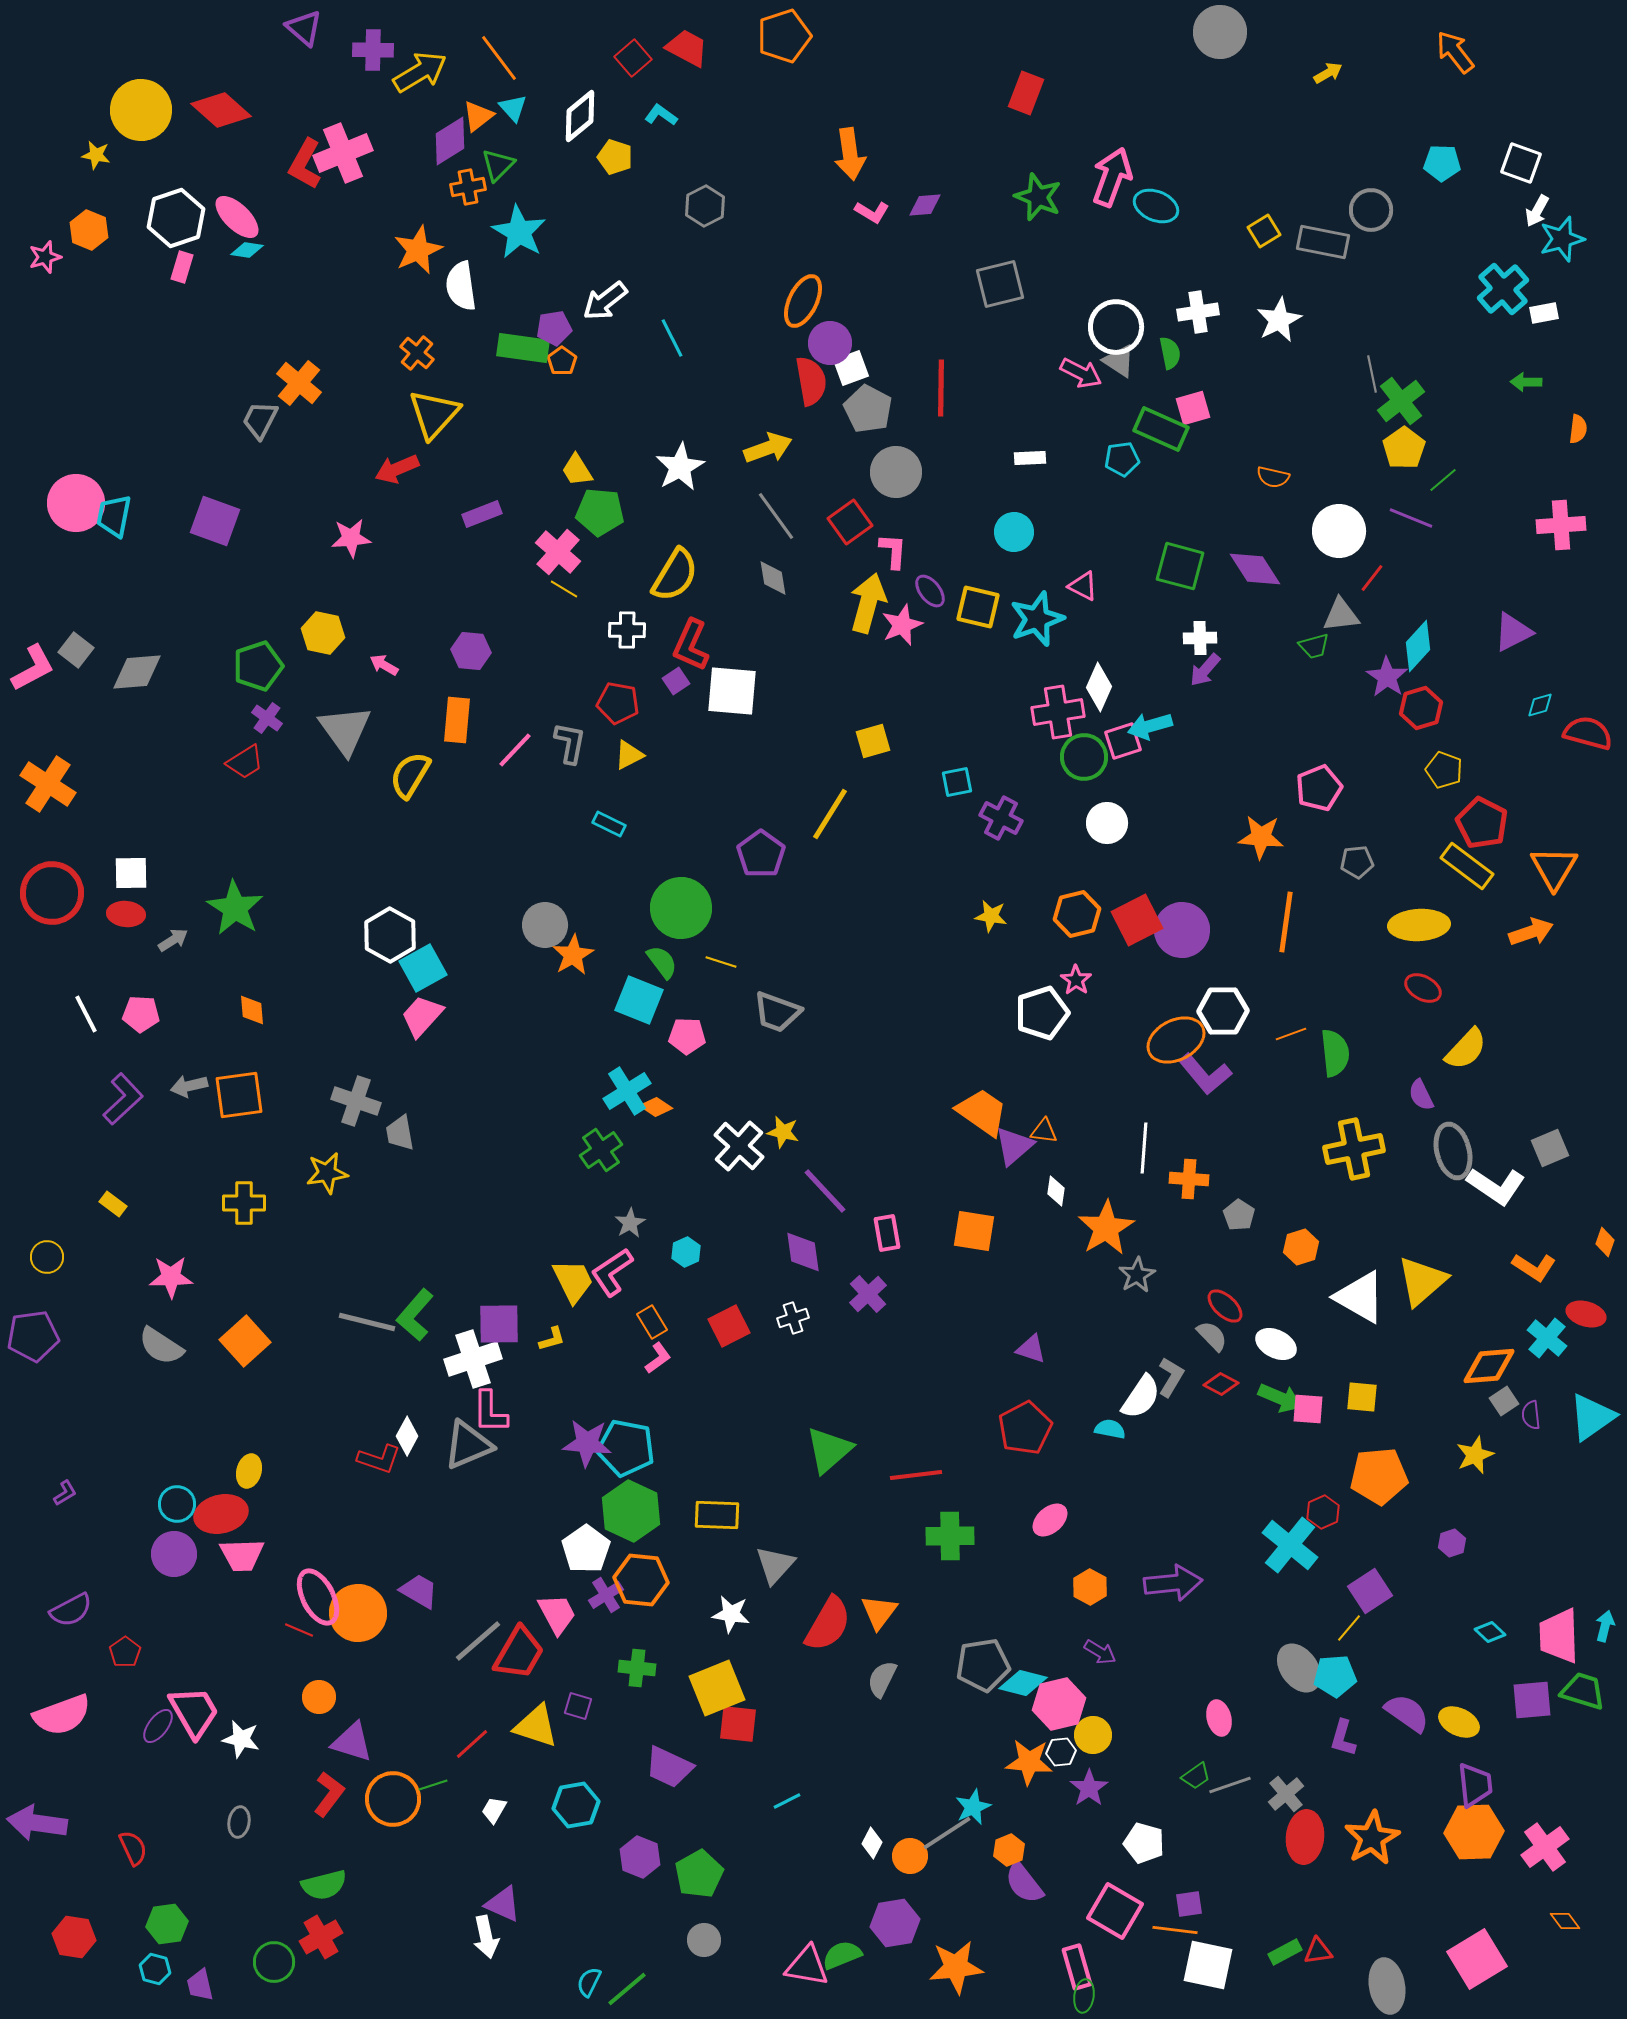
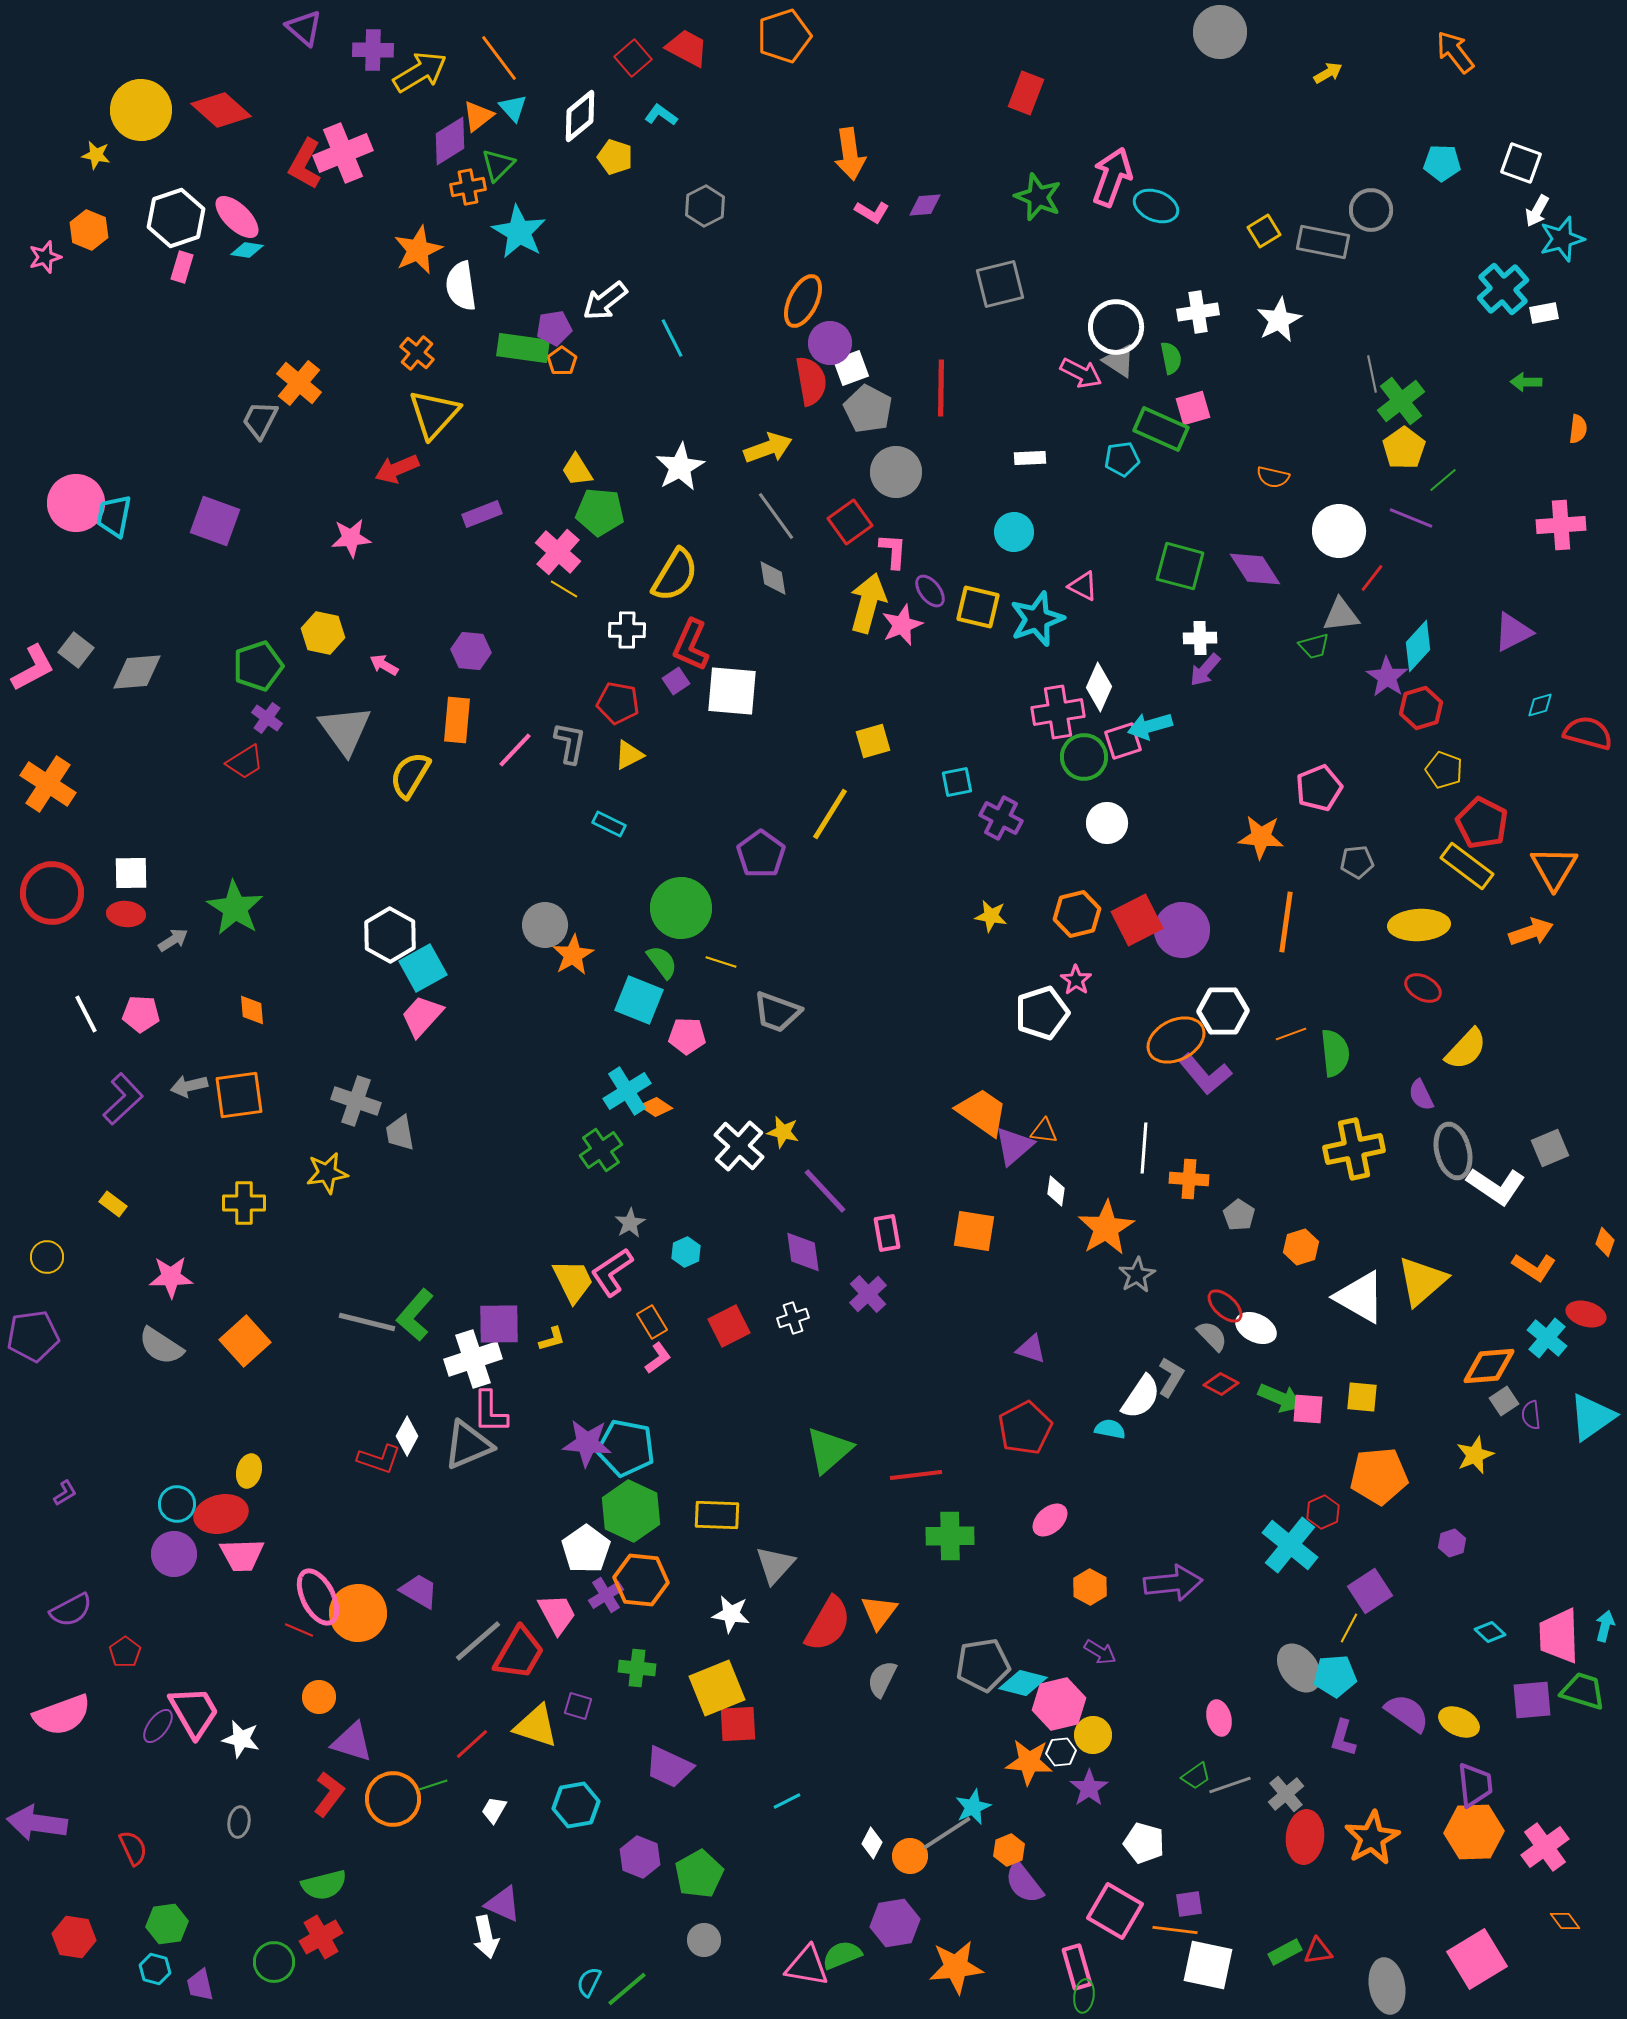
green semicircle at (1170, 353): moved 1 px right, 5 px down
white ellipse at (1276, 1344): moved 20 px left, 16 px up
yellow line at (1349, 1628): rotated 12 degrees counterclockwise
red square at (738, 1724): rotated 9 degrees counterclockwise
